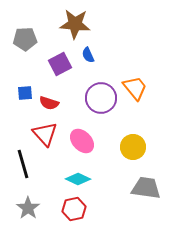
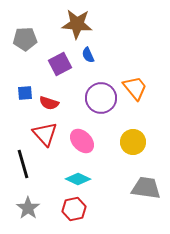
brown star: moved 2 px right
yellow circle: moved 5 px up
